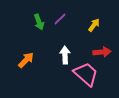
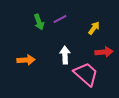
purple line: rotated 16 degrees clockwise
yellow arrow: moved 3 px down
red arrow: moved 2 px right
orange arrow: rotated 42 degrees clockwise
